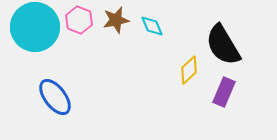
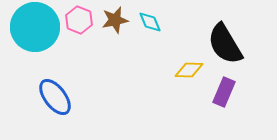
brown star: moved 1 px left
cyan diamond: moved 2 px left, 4 px up
black semicircle: moved 2 px right, 1 px up
yellow diamond: rotated 44 degrees clockwise
